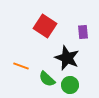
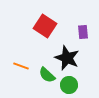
green semicircle: moved 4 px up
green circle: moved 1 px left
